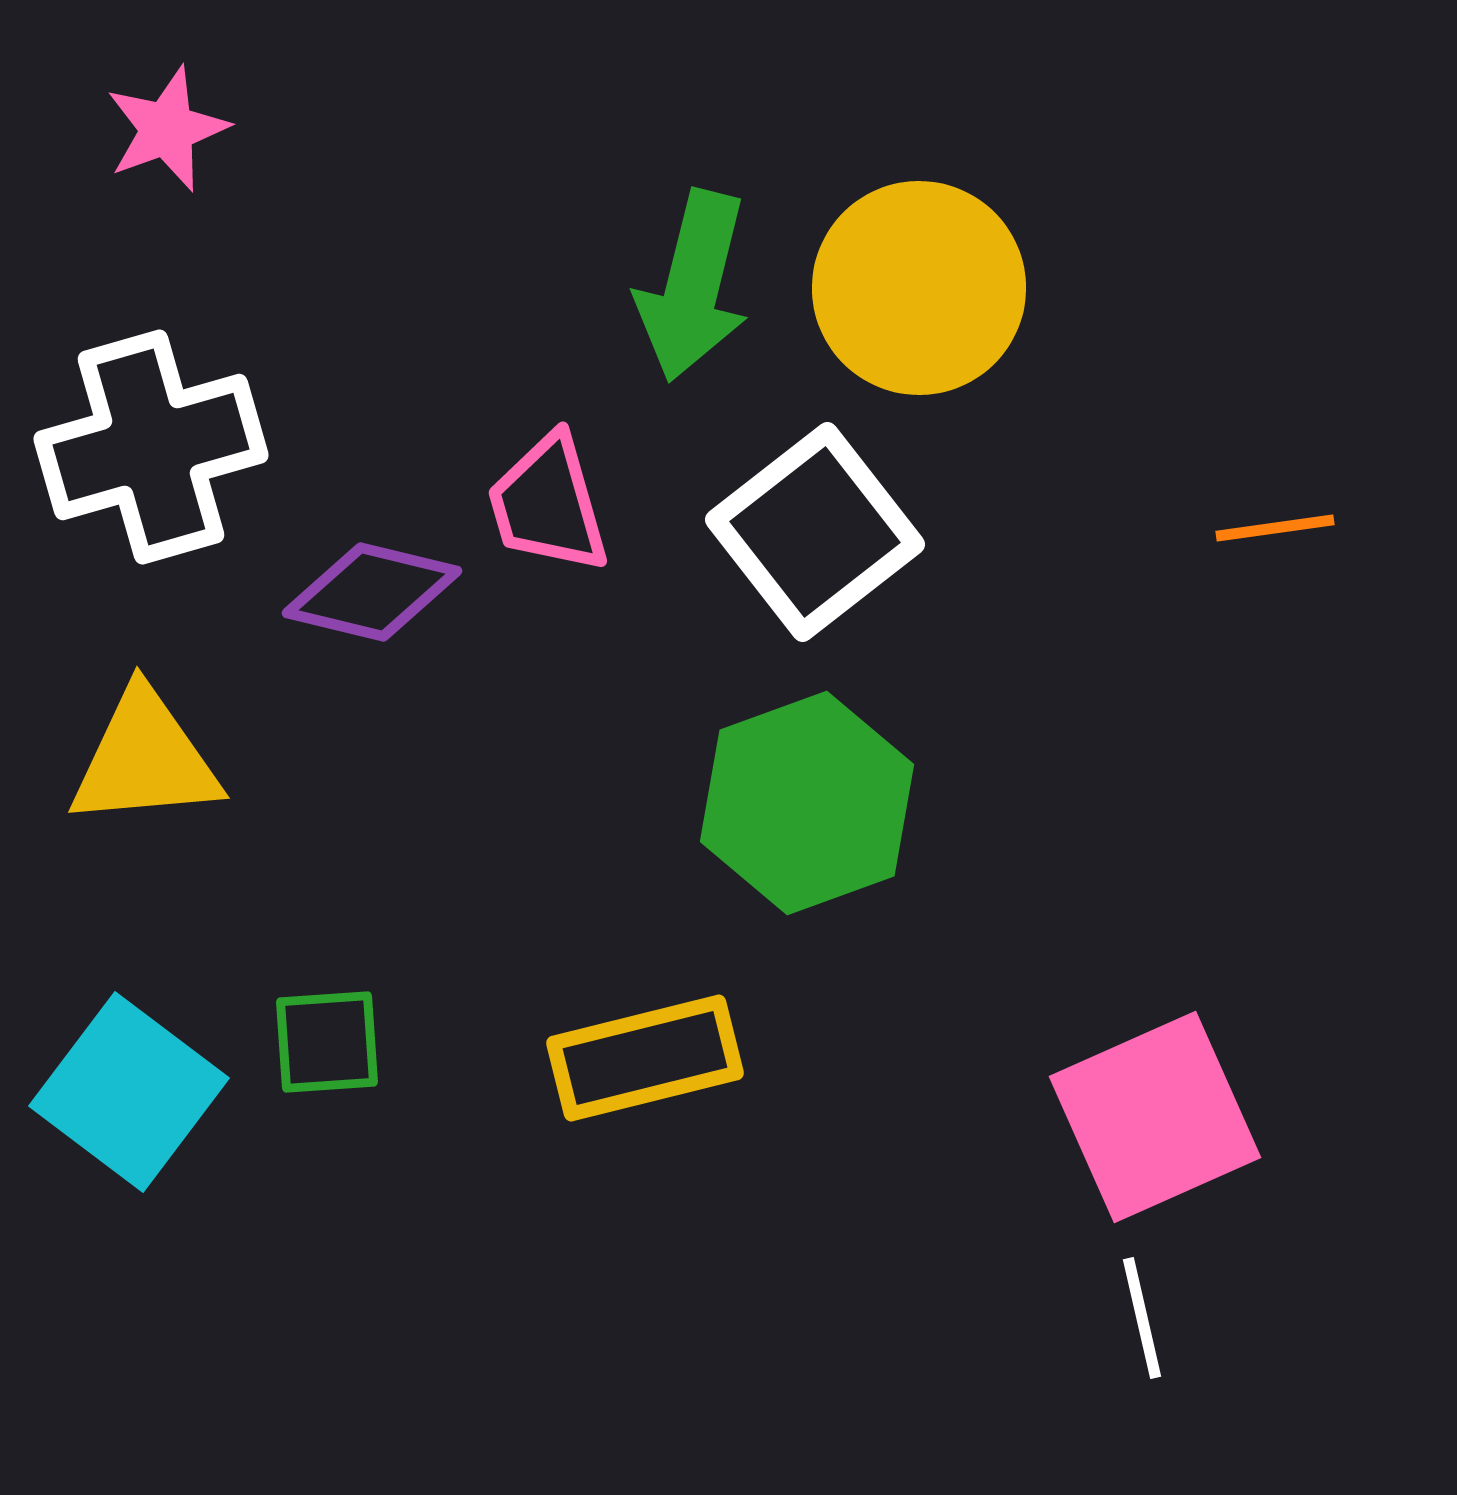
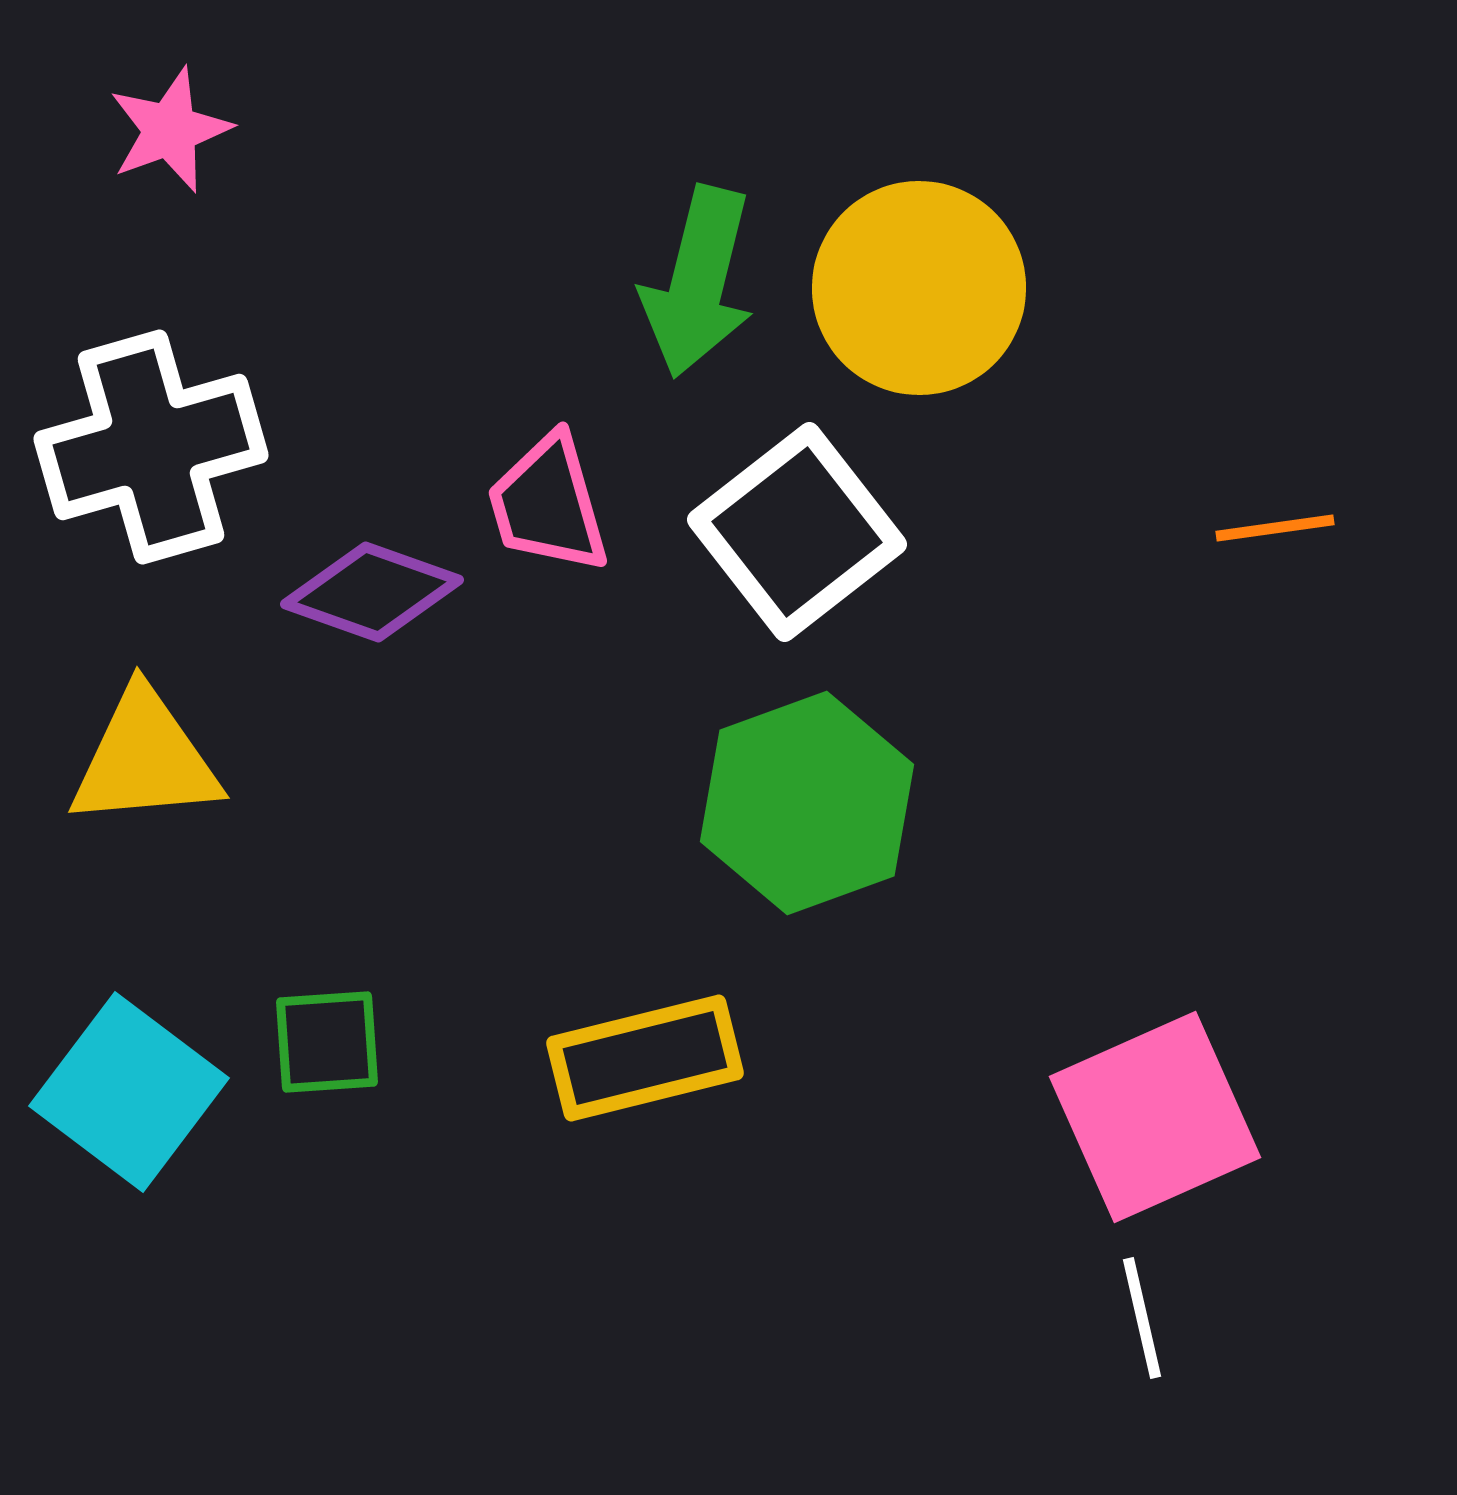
pink star: moved 3 px right, 1 px down
green arrow: moved 5 px right, 4 px up
white square: moved 18 px left
purple diamond: rotated 6 degrees clockwise
